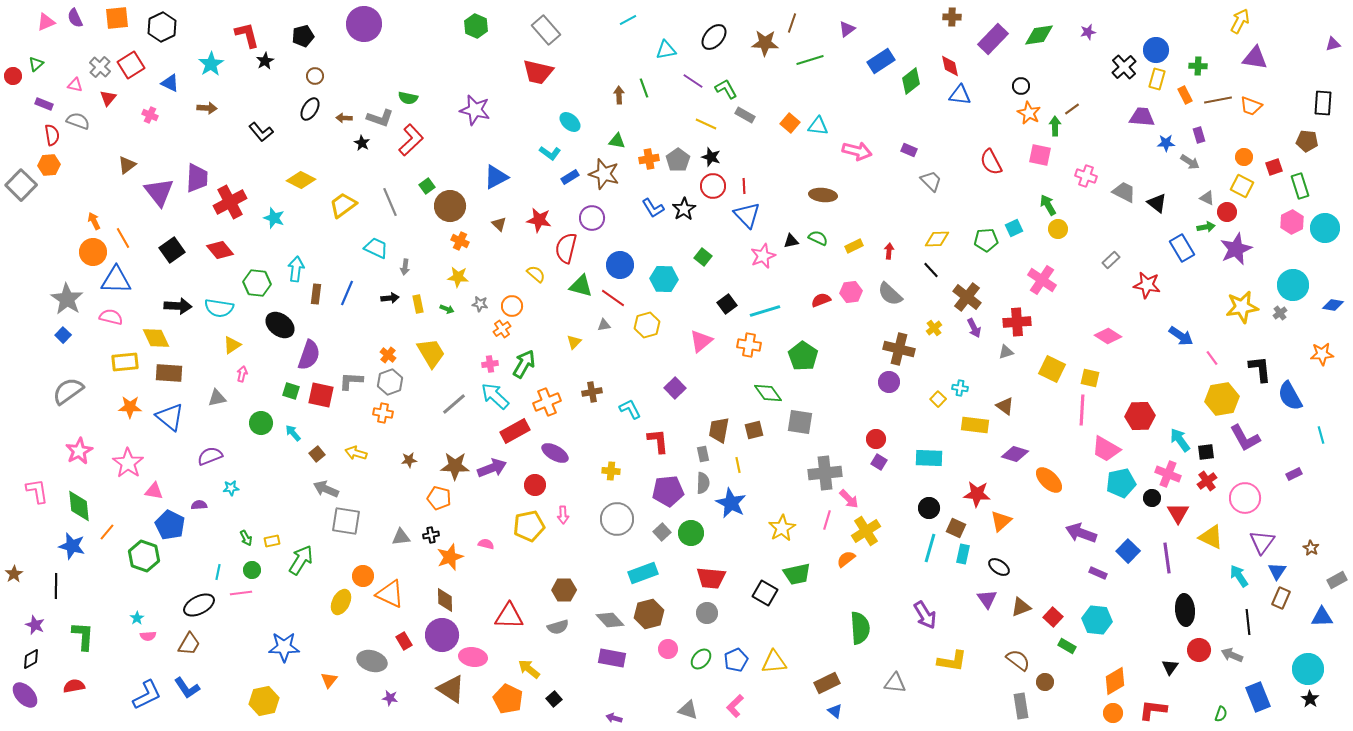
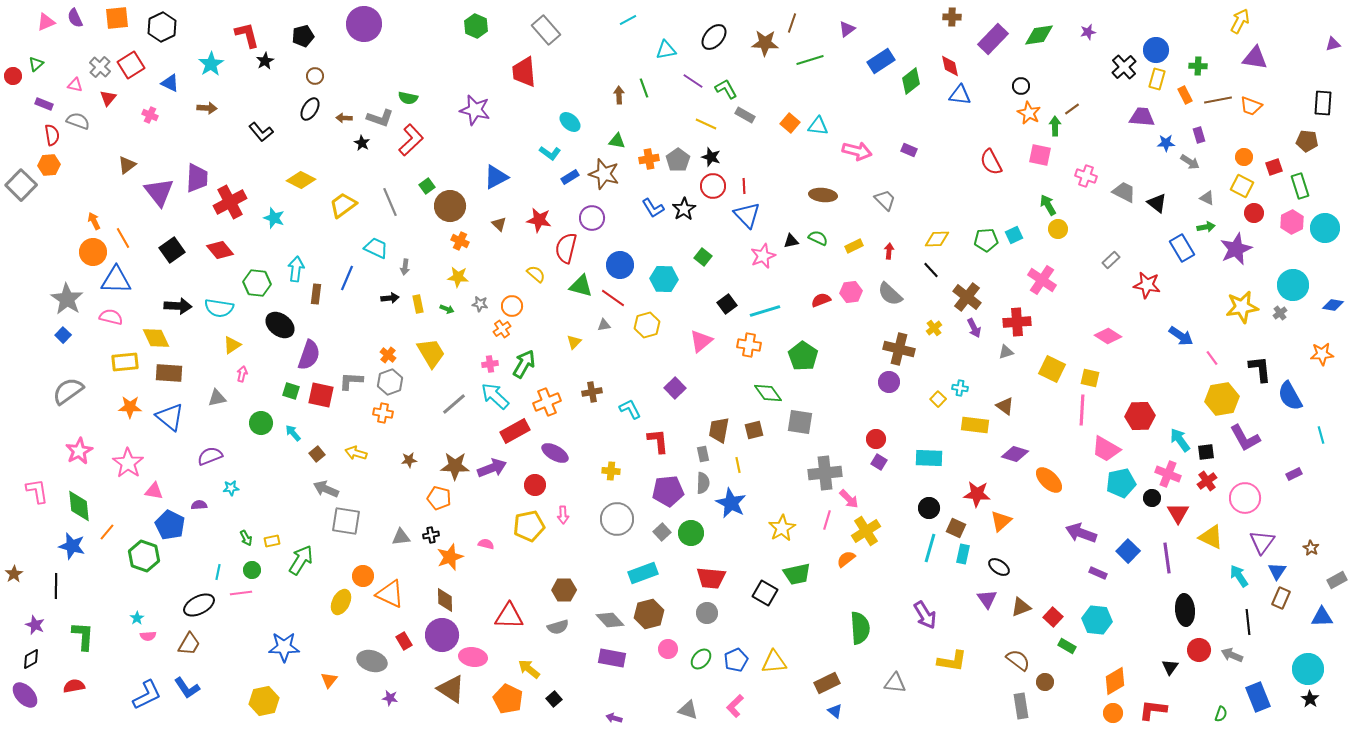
red trapezoid at (538, 72): moved 14 px left; rotated 72 degrees clockwise
gray trapezoid at (931, 181): moved 46 px left, 19 px down
red circle at (1227, 212): moved 27 px right, 1 px down
cyan square at (1014, 228): moved 7 px down
blue line at (347, 293): moved 15 px up
